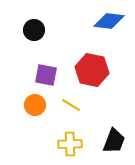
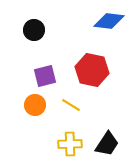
purple square: moved 1 px left, 1 px down; rotated 25 degrees counterclockwise
black trapezoid: moved 7 px left, 3 px down; rotated 12 degrees clockwise
